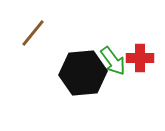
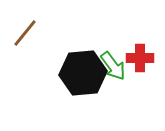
brown line: moved 8 px left
green arrow: moved 5 px down
